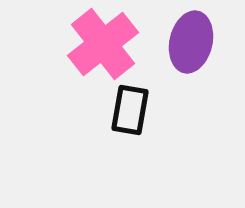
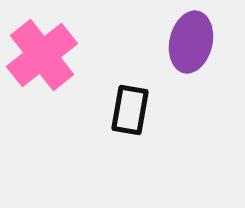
pink cross: moved 61 px left, 11 px down
